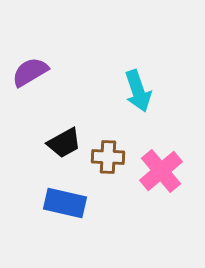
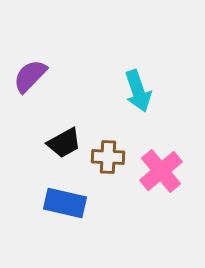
purple semicircle: moved 4 px down; rotated 15 degrees counterclockwise
